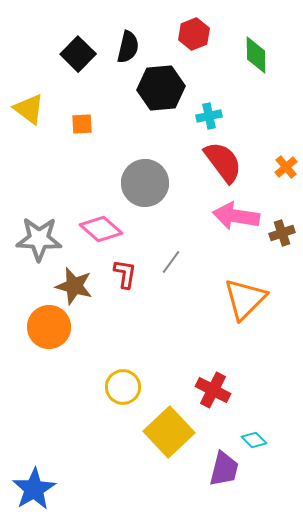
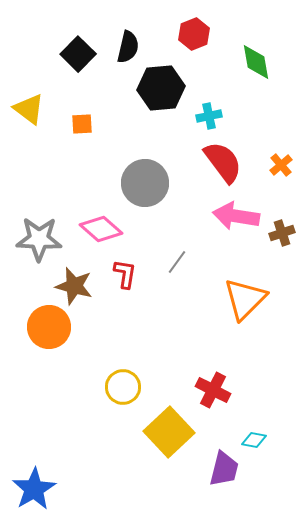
green diamond: moved 7 px down; rotated 9 degrees counterclockwise
orange cross: moved 5 px left, 2 px up
gray line: moved 6 px right
cyan diamond: rotated 35 degrees counterclockwise
